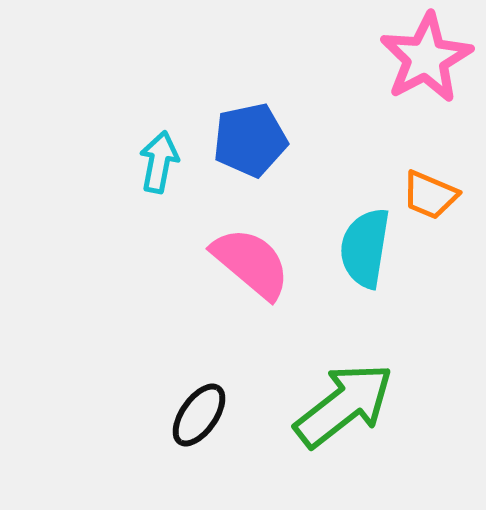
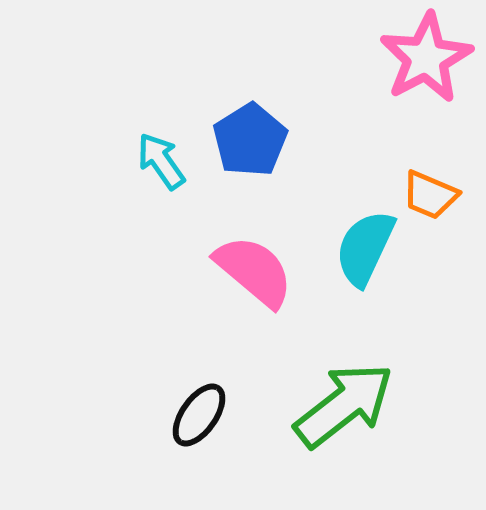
blue pentagon: rotated 20 degrees counterclockwise
cyan arrow: moved 2 px right, 1 px up; rotated 46 degrees counterclockwise
cyan semicircle: rotated 16 degrees clockwise
pink semicircle: moved 3 px right, 8 px down
